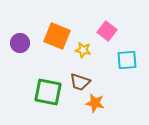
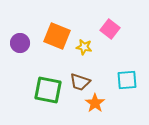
pink square: moved 3 px right, 2 px up
yellow star: moved 1 px right, 3 px up
cyan square: moved 20 px down
green square: moved 2 px up
orange star: rotated 24 degrees clockwise
